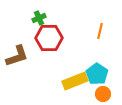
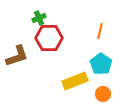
cyan pentagon: moved 4 px right, 10 px up
